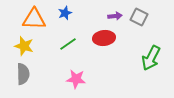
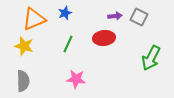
orange triangle: rotated 25 degrees counterclockwise
green line: rotated 30 degrees counterclockwise
gray semicircle: moved 7 px down
